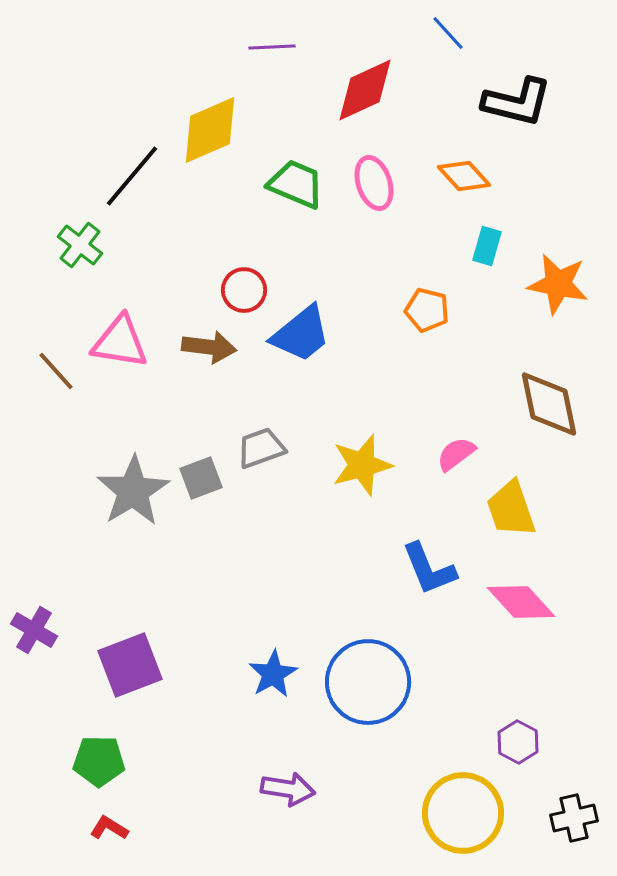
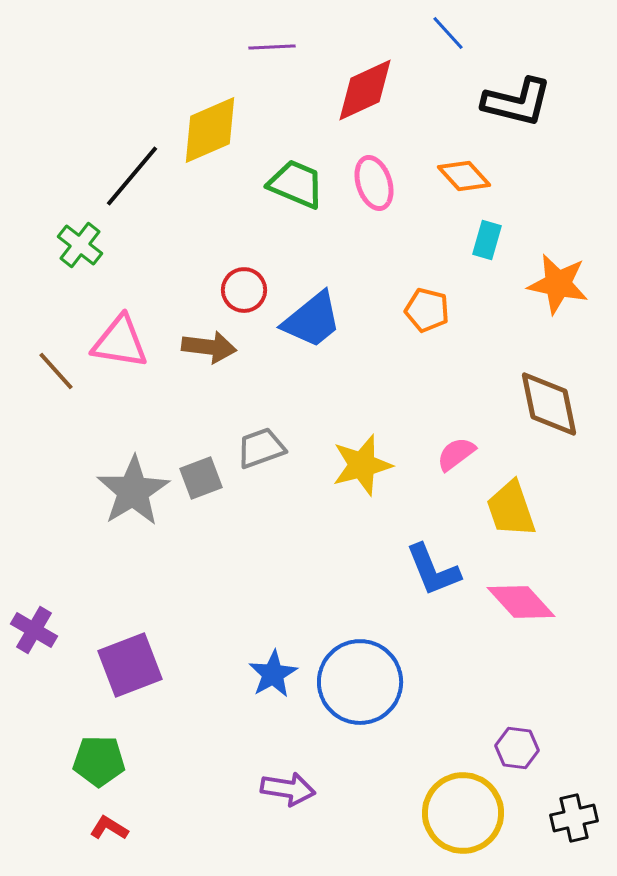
cyan rectangle: moved 6 px up
blue trapezoid: moved 11 px right, 14 px up
blue L-shape: moved 4 px right, 1 px down
blue circle: moved 8 px left
purple hexagon: moved 1 px left, 6 px down; rotated 21 degrees counterclockwise
